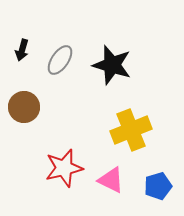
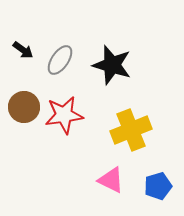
black arrow: moved 1 px right; rotated 70 degrees counterclockwise
red star: moved 53 px up; rotated 6 degrees clockwise
